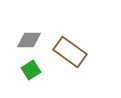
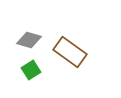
gray diamond: rotated 15 degrees clockwise
